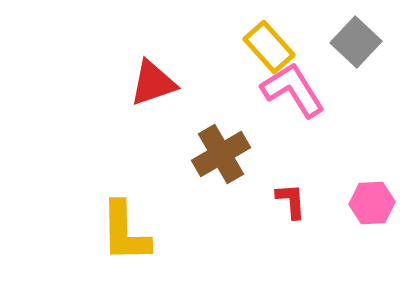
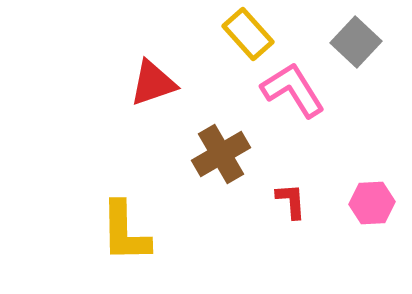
yellow rectangle: moved 21 px left, 13 px up
